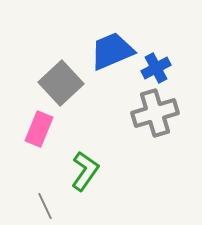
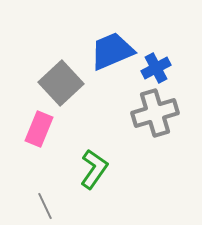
green L-shape: moved 9 px right, 2 px up
